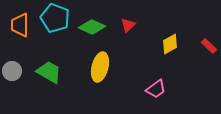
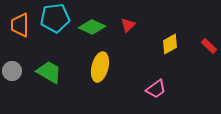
cyan pentagon: rotated 28 degrees counterclockwise
